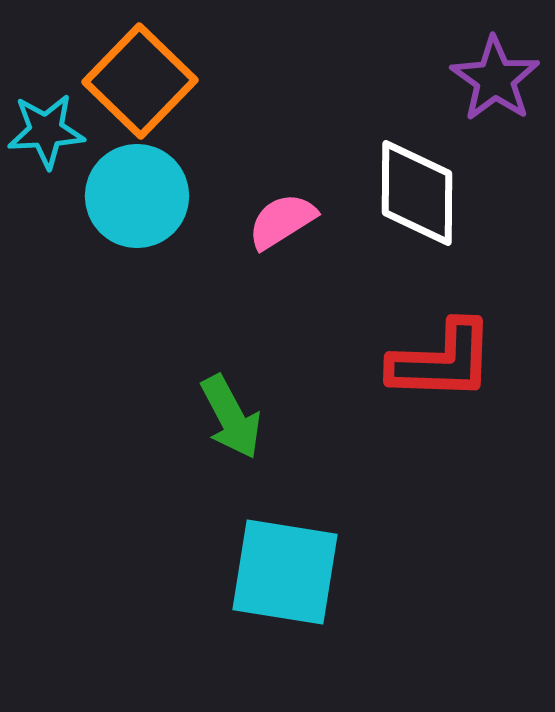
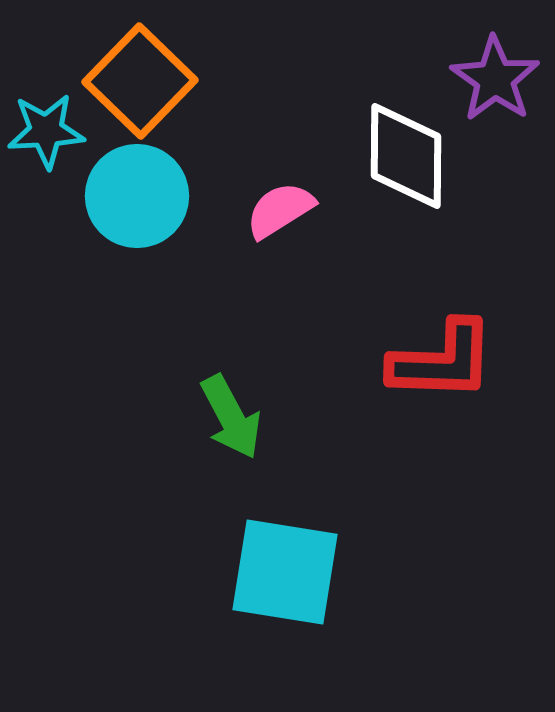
white diamond: moved 11 px left, 37 px up
pink semicircle: moved 2 px left, 11 px up
